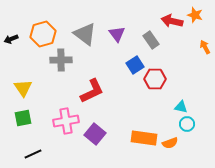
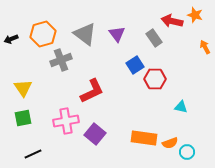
gray rectangle: moved 3 px right, 2 px up
gray cross: rotated 20 degrees counterclockwise
cyan circle: moved 28 px down
